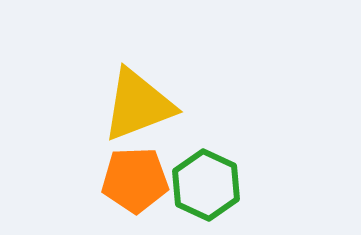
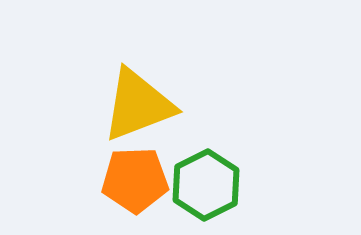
green hexagon: rotated 8 degrees clockwise
